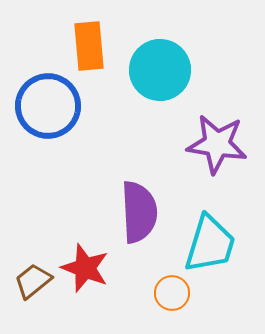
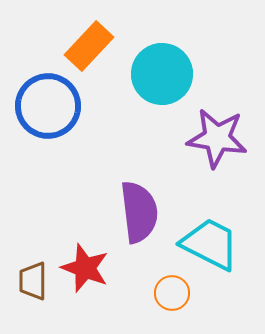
orange rectangle: rotated 48 degrees clockwise
cyan circle: moved 2 px right, 4 px down
purple star: moved 6 px up
purple semicircle: rotated 4 degrees counterclockwise
cyan trapezoid: rotated 80 degrees counterclockwise
brown trapezoid: rotated 51 degrees counterclockwise
